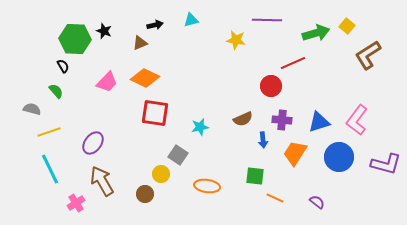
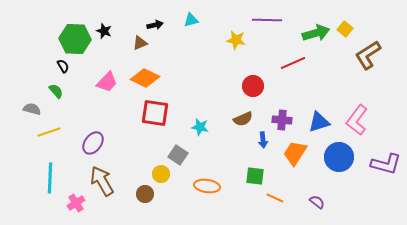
yellow square: moved 2 px left, 3 px down
red circle: moved 18 px left
cyan star: rotated 24 degrees clockwise
cyan line: moved 9 px down; rotated 28 degrees clockwise
